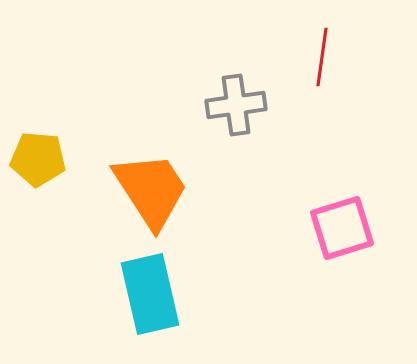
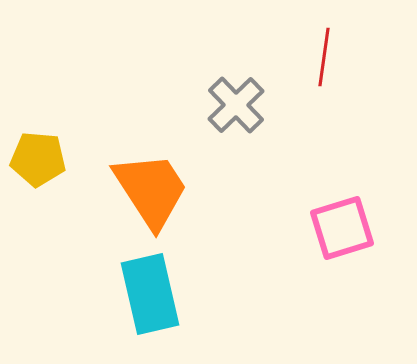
red line: moved 2 px right
gray cross: rotated 36 degrees counterclockwise
